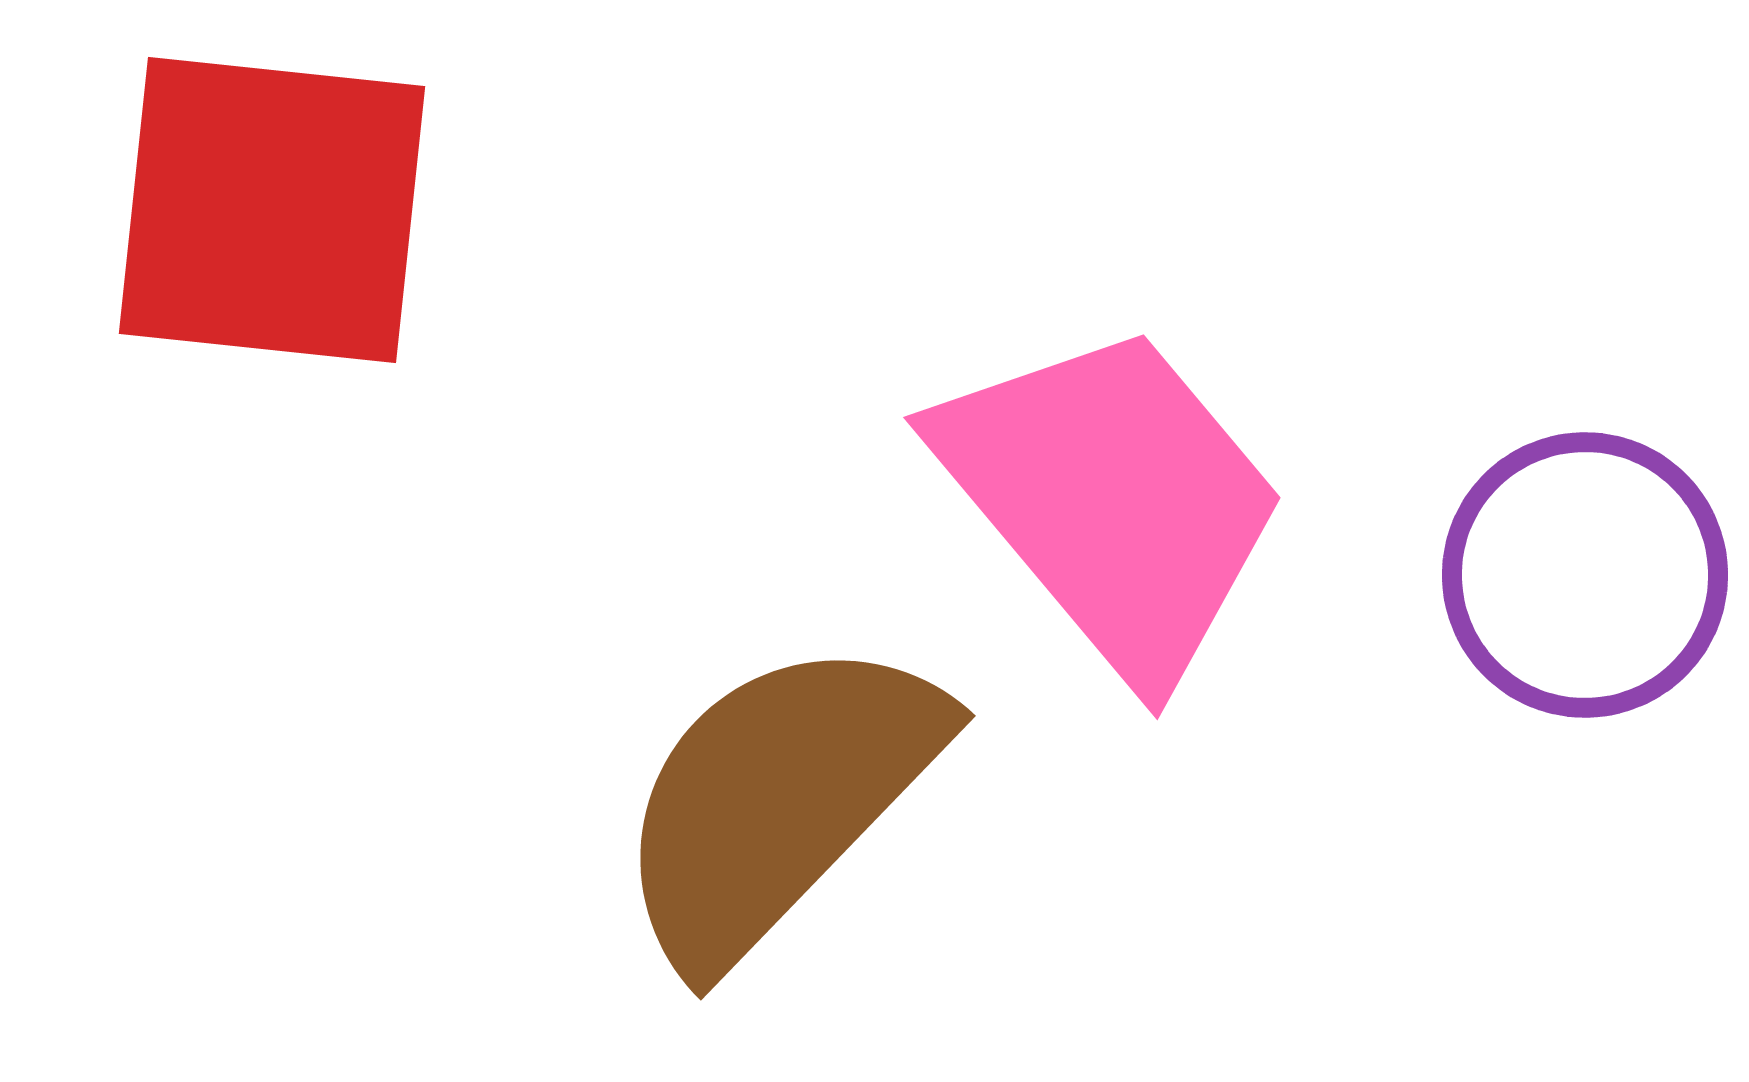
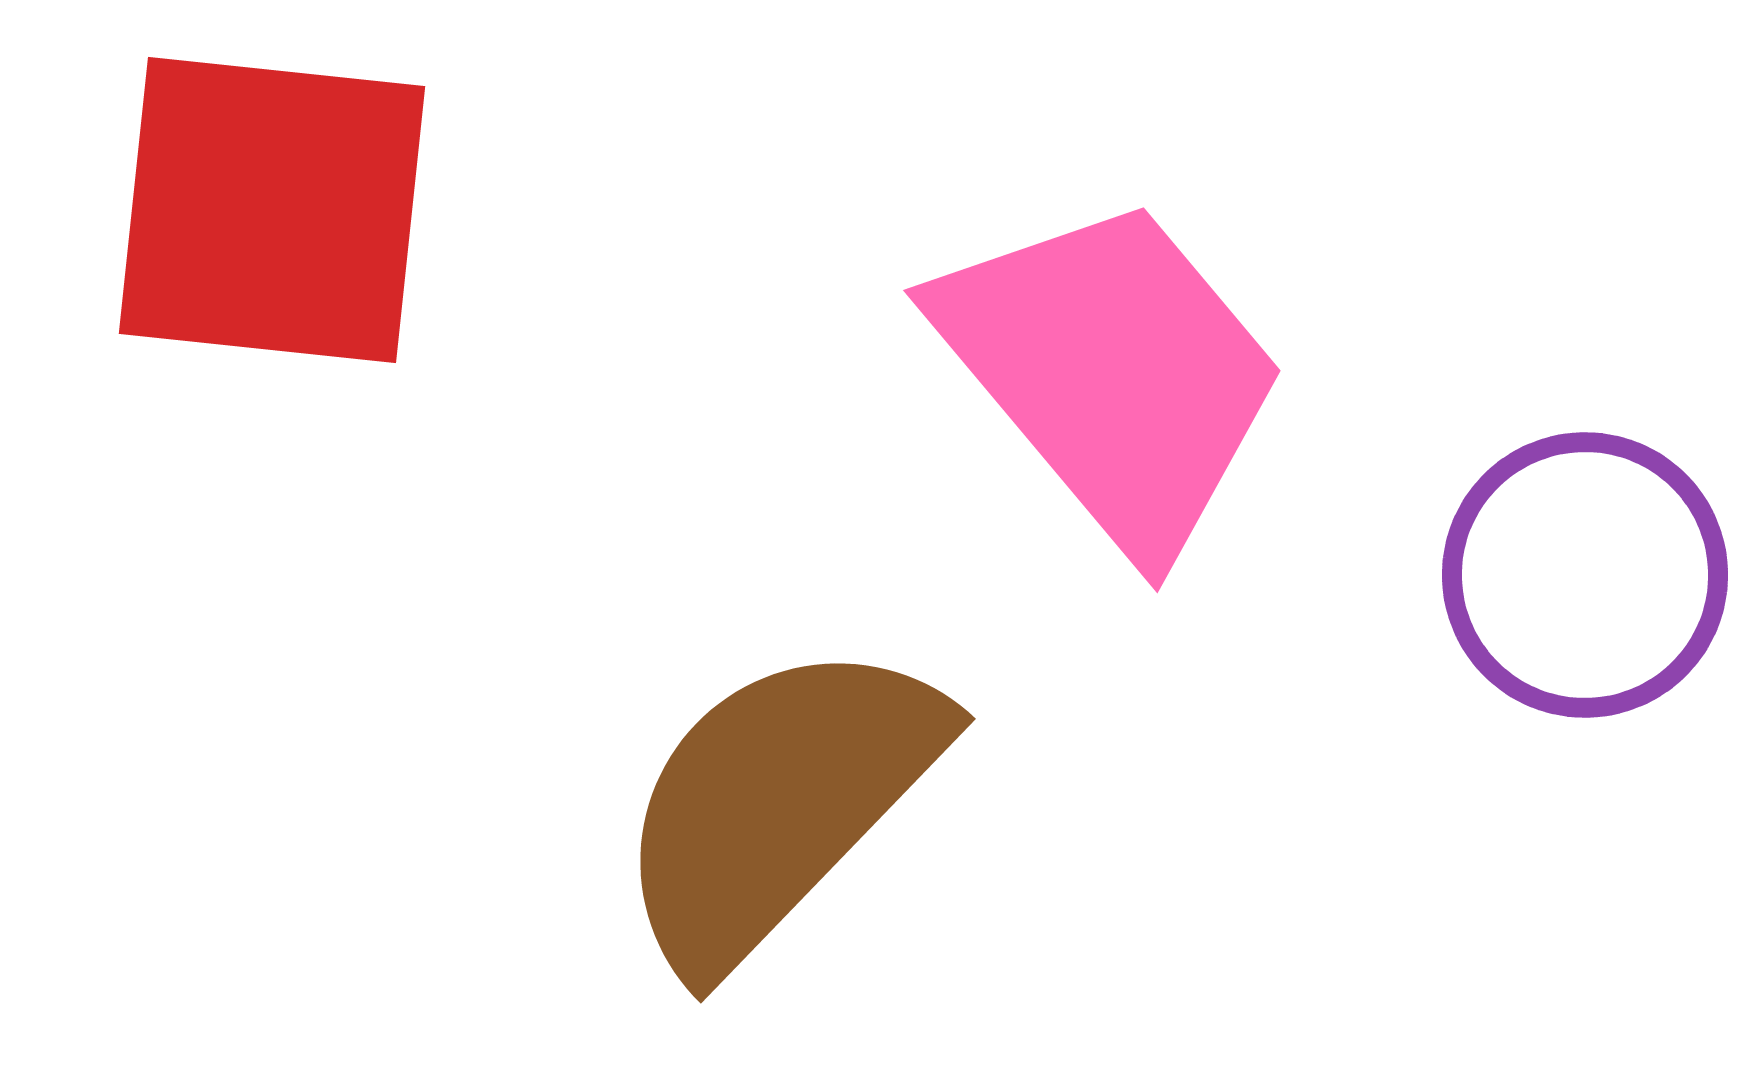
pink trapezoid: moved 127 px up
brown semicircle: moved 3 px down
